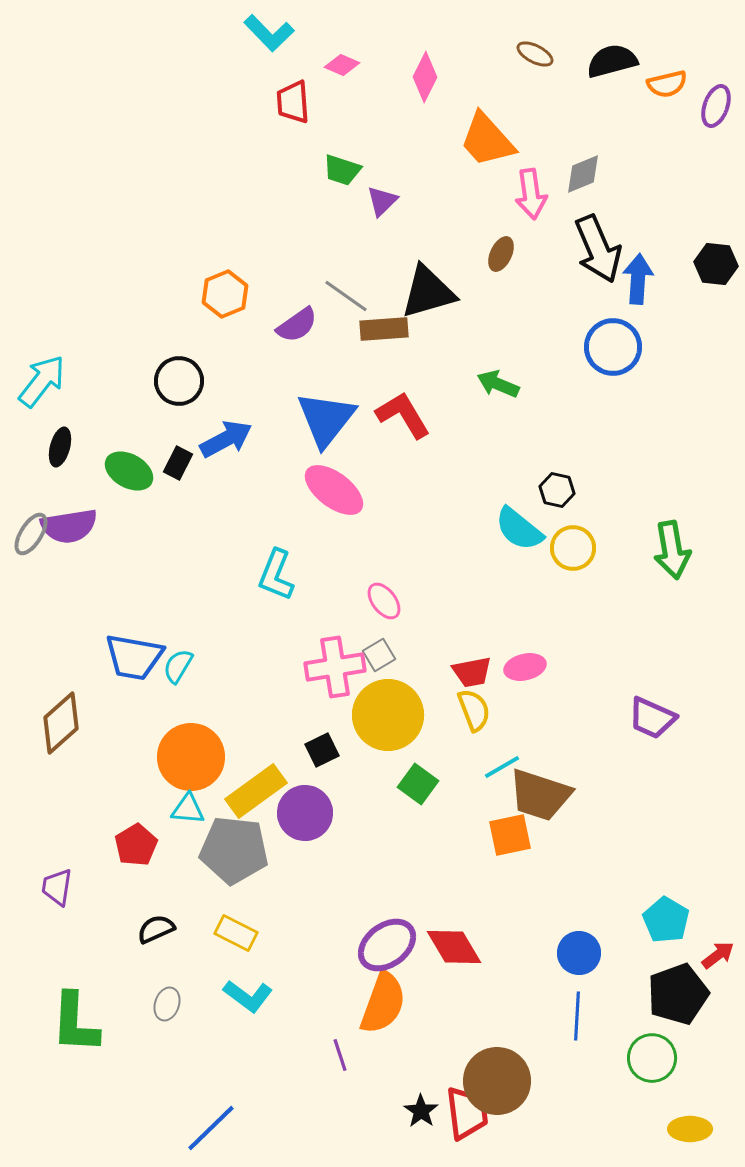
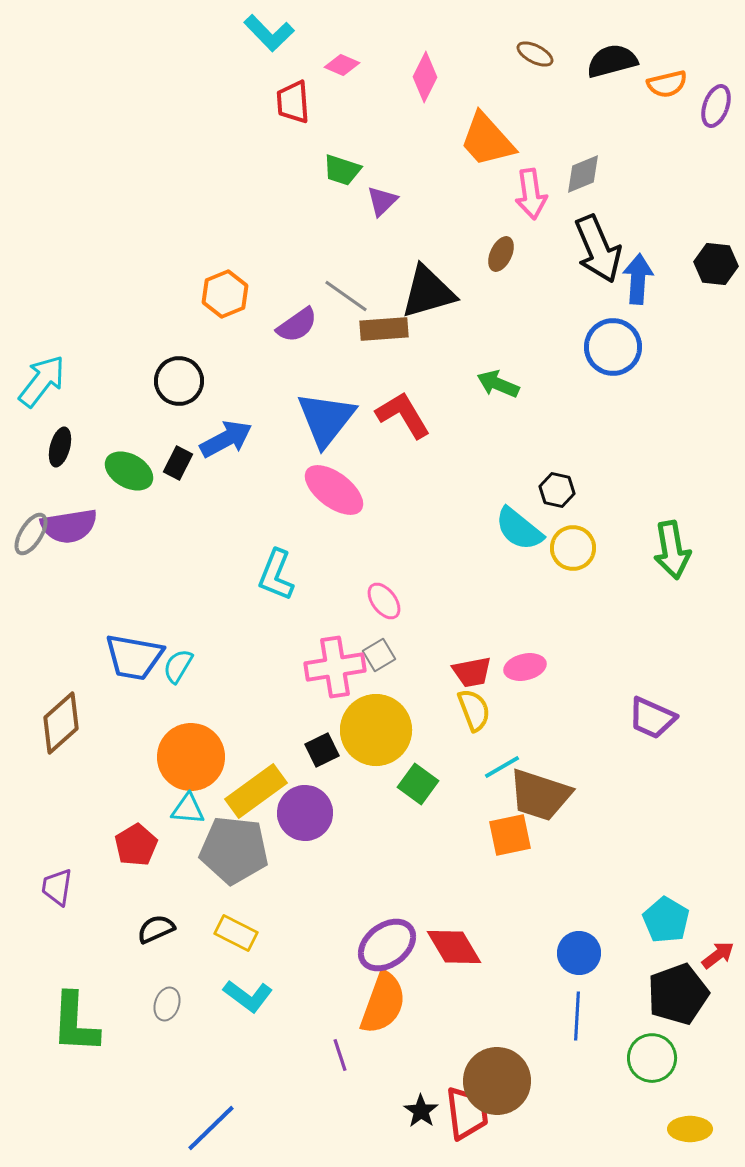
yellow circle at (388, 715): moved 12 px left, 15 px down
